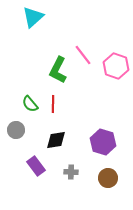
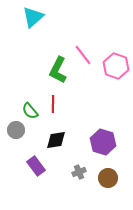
green semicircle: moved 7 px down
gray cross: moved 8 px right; rotated 24 degrees counterclockwise
